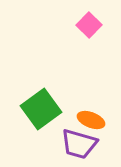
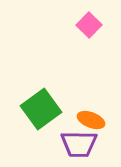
purple trapezoid: rotated 15 degrees counterclockwise
